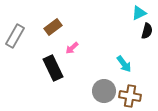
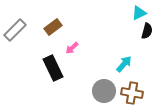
gray rectangle: moved 6 px up; rotated 15 degrees clockwise
cyan arrow: rotated 102 degrees counterclockwise
brown cross: moved 2 px right, 3 px up
